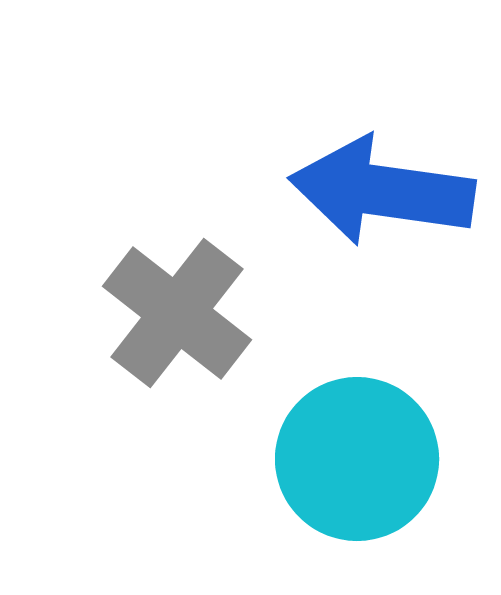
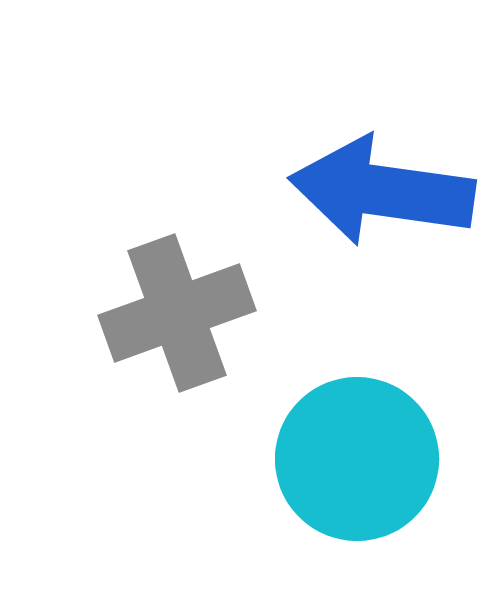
gray cross: rotated 32 degrees clockwise
